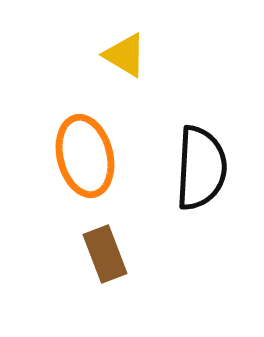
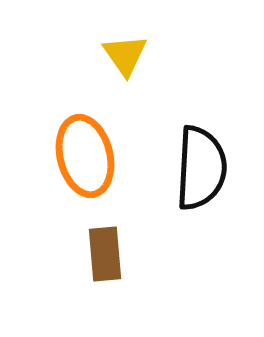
yellow triangle: rotated 24 degrees clockwise
brown rectangle: rotated 16 degrees clockwise
